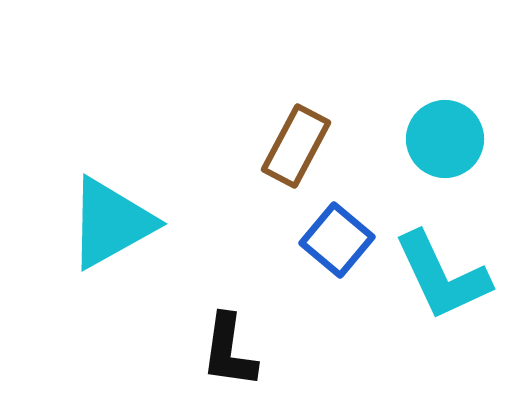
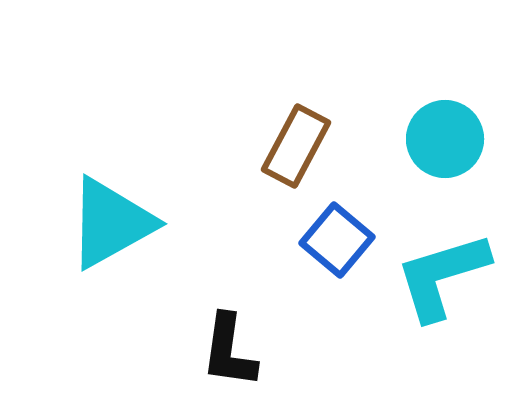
cyan L-shape: rotated 98 degrees clockwise
